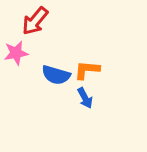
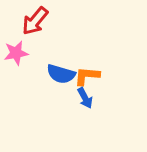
orange L-shape: moved 6 px down
blue semicircle: moved 5 px right, 1 px up
